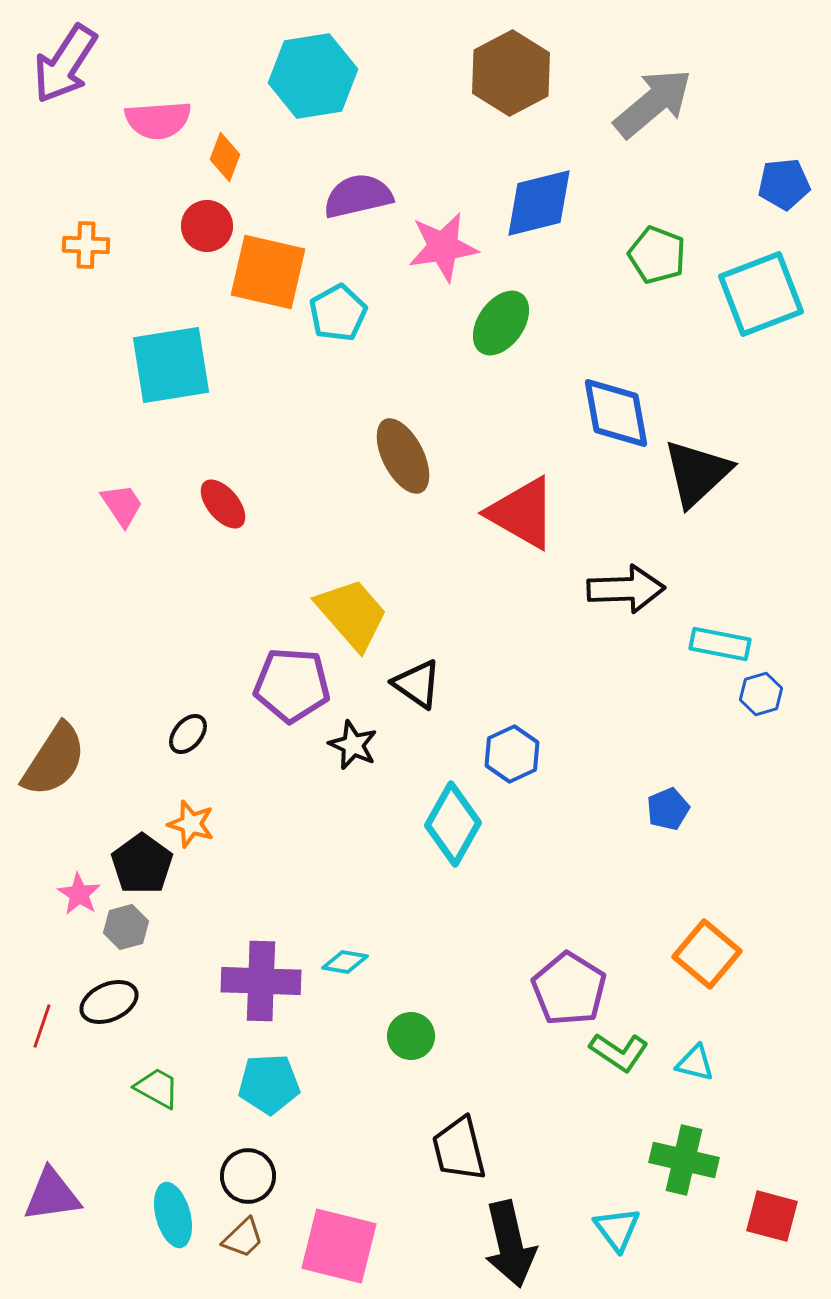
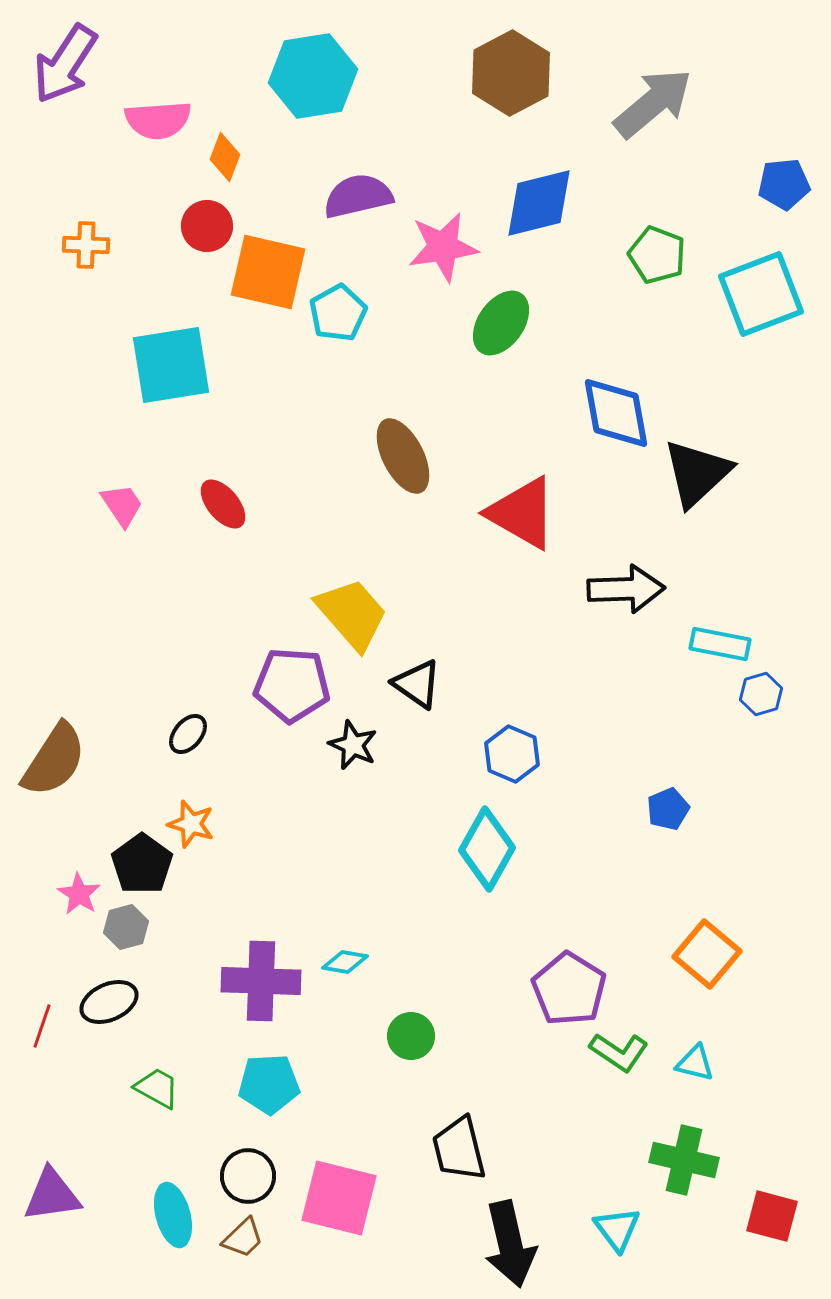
blue hexagon at (512, 754): rotated 12 degrees counterclockwise
cyan diamond at (453, 824): moved 34 px right, 25 px down
pink square at (339, 1246): moved 48 px up
